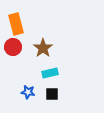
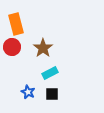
red circle: moved 1 px left
cyan rectangle: rotated 14 degrees counterclockwise
blue star: rotated 16 degrees clockwise
